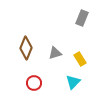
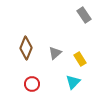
gray rectangle: moved 2 px right, 3 px up; rotated 56 degrees counterclockwise
gray triangle: rotated 24 degrees counterclockwise
red circle: moved 2 px left, 1 px down
